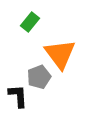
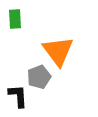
green rectangle: moved 15 px left, 3 px up; rotated 42 degrees counterclockwise
orange triangle: moved 2 px left, 3 px up
